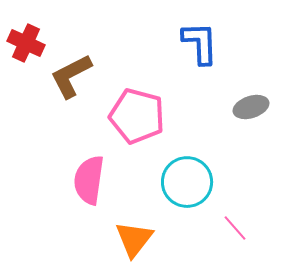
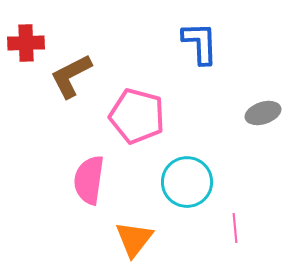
red cross: rotated 27 degrees counterclockwise
gray ellipse: moved 12 px right, 6 px down
pink line: rotated 36 degrees clockwise
